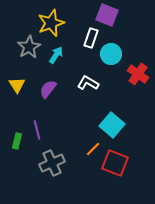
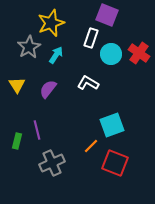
red cross: moved 1 px right, 21 px up
cyan square: rotated 30 degrees clockwise
orange line: moved 2 px left, 3 px up
